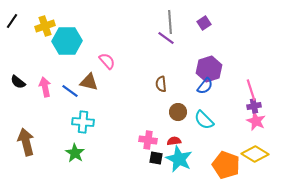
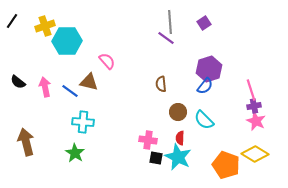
red semicircle: moved 6 px right, 3 px up; rotated 80 degrees counterclockwise
cyan star: moved 1 px left, 2 px up
